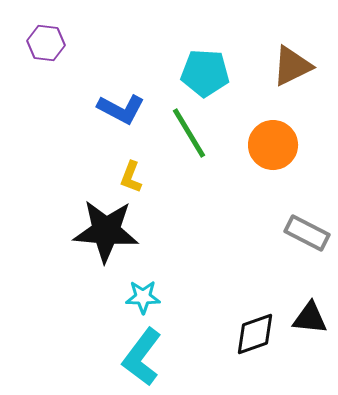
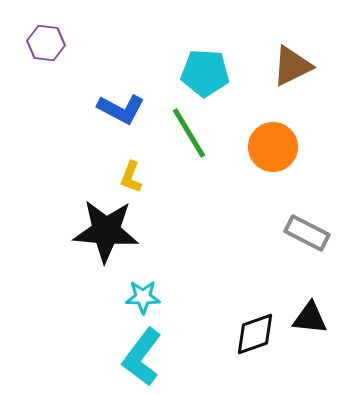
orange circle: moved 2 px down
